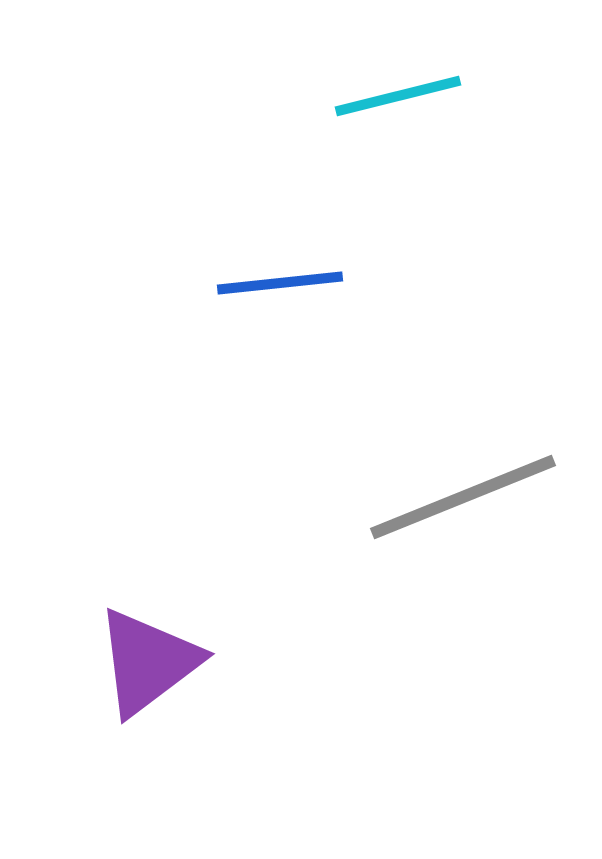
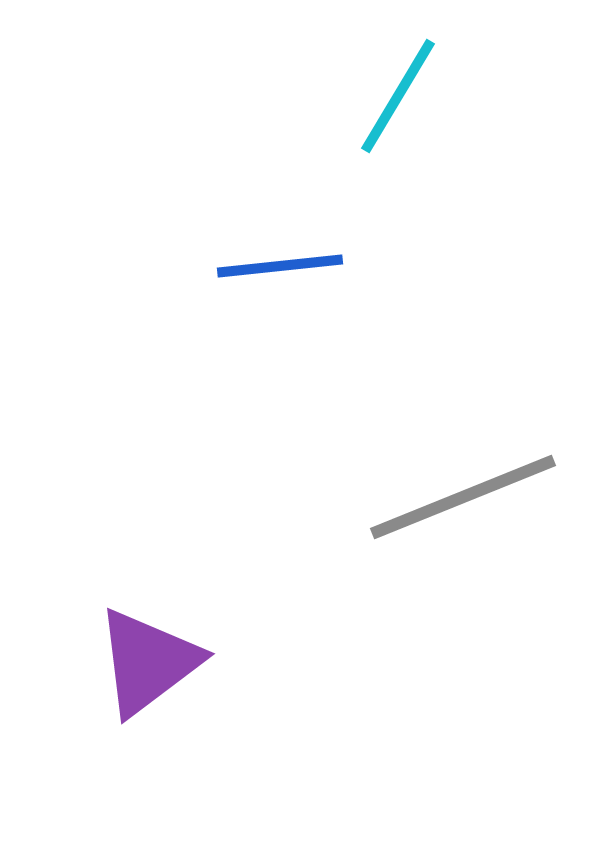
cyan line: rotated 45 degrees counterclockwise
blue line: moved 17 px up
